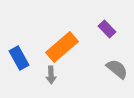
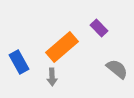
purple rectangle: moved 8 px left, 1 px up
blue rectangle: moved 4 px down
gray arrow: moved 1 px right, 2 px down
